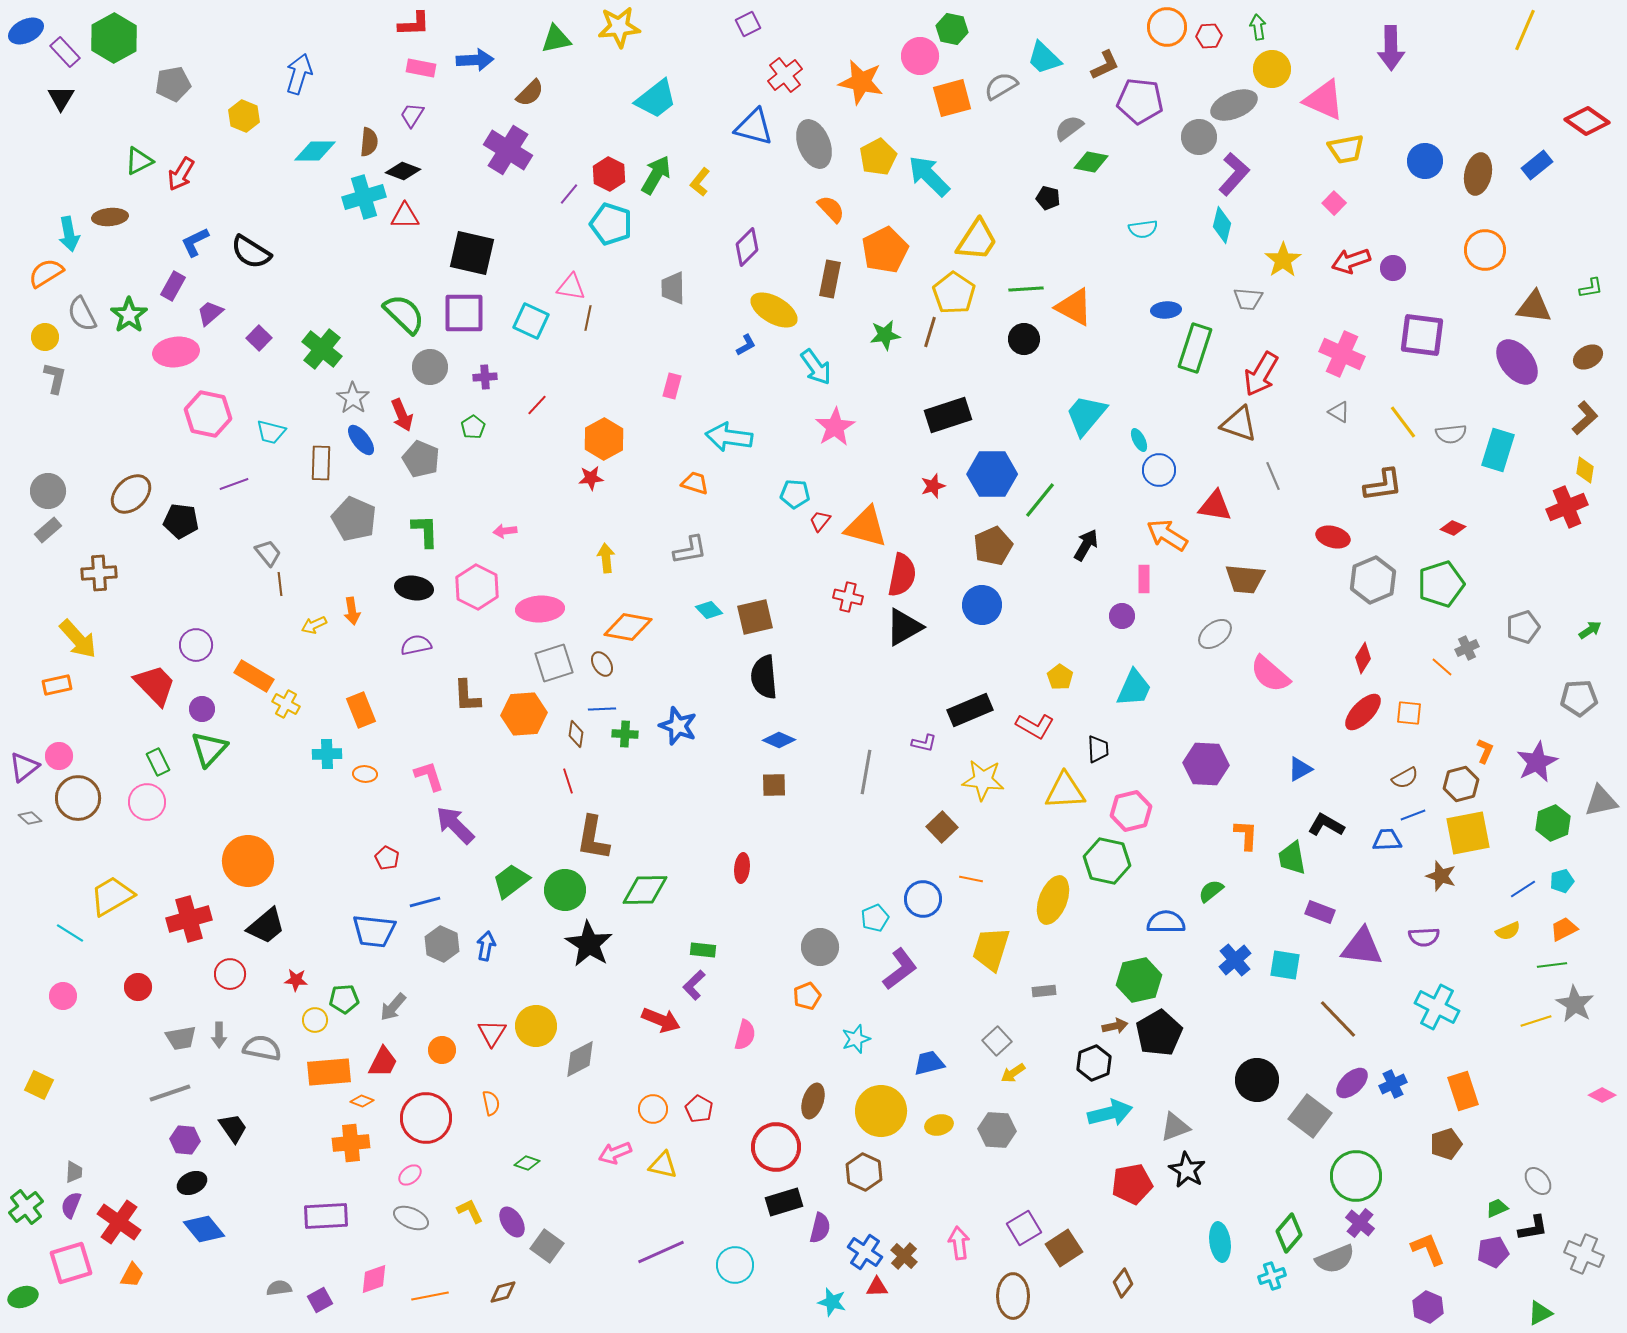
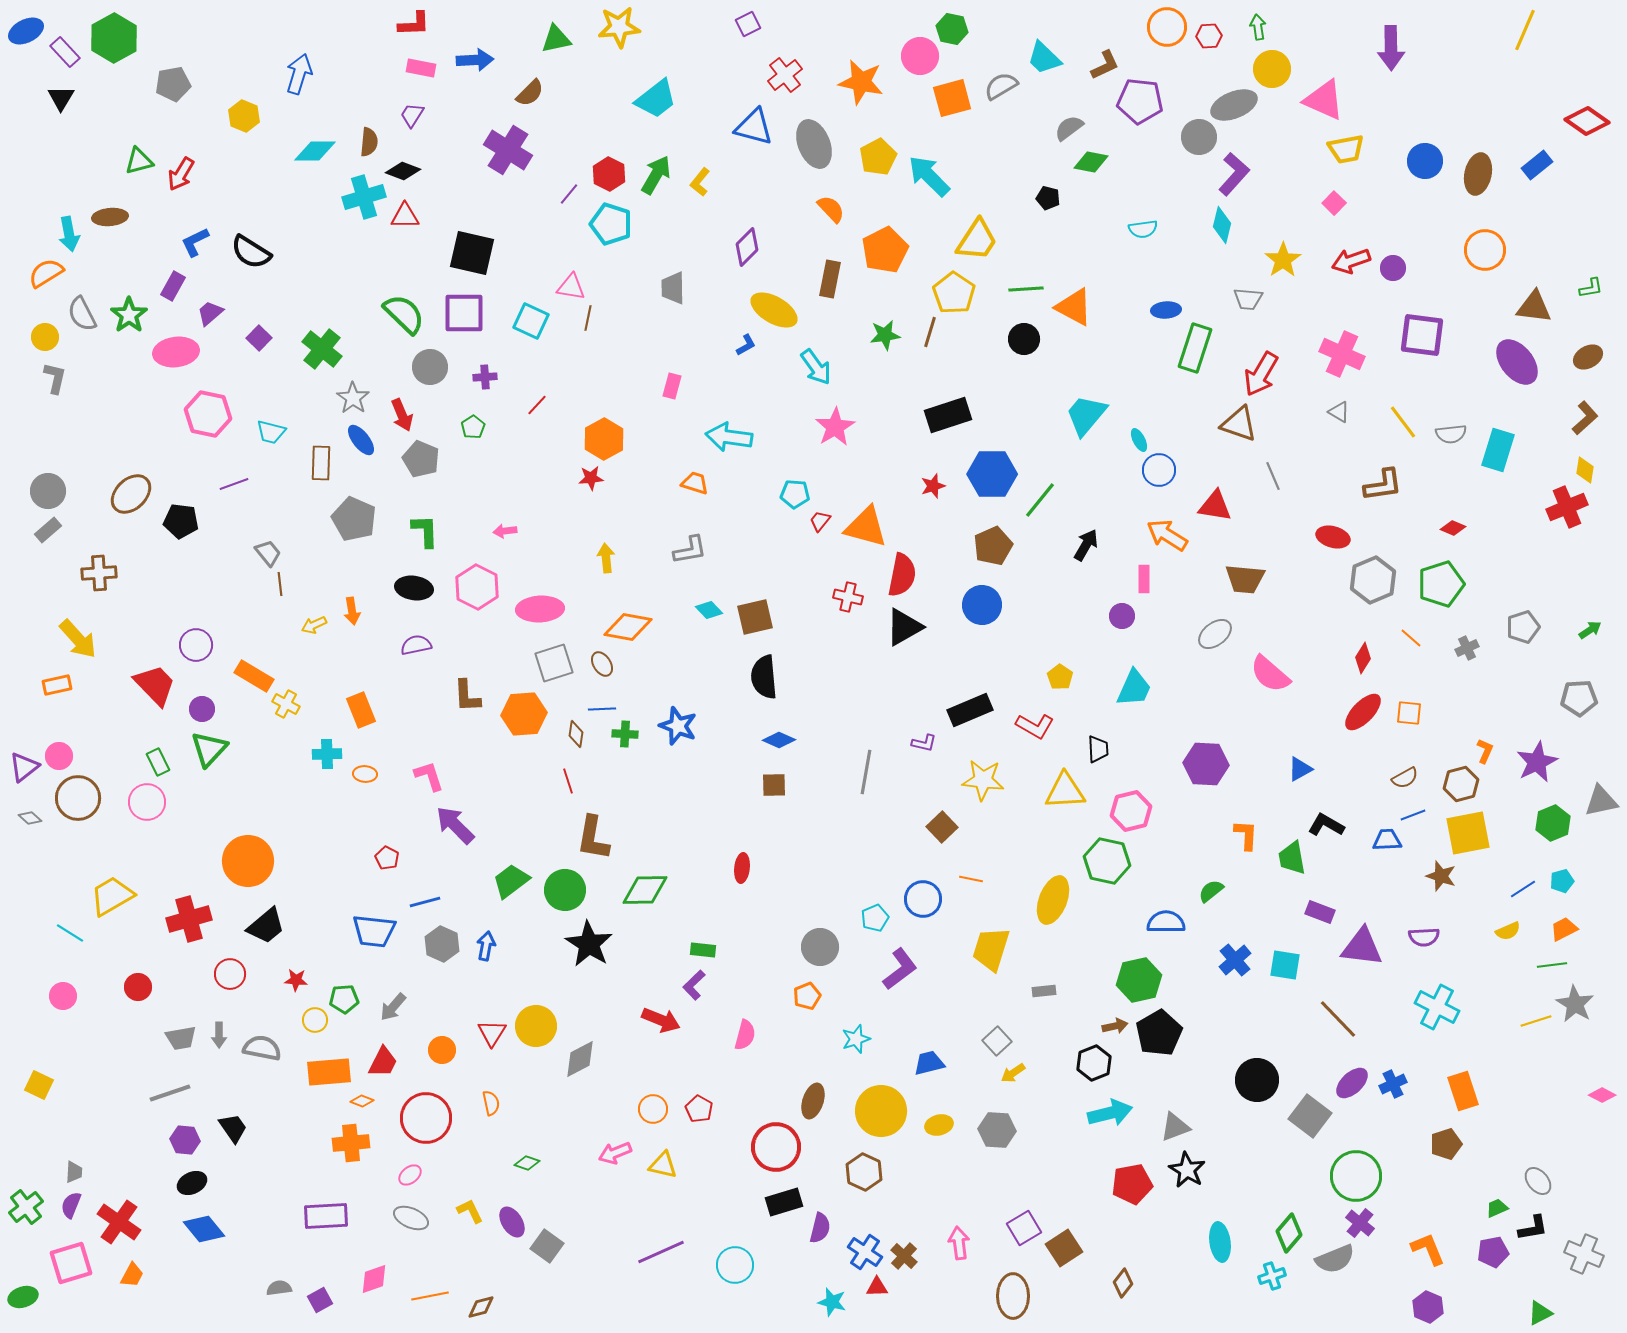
green triangle at (139, 161): rotated 12 degrees clockwise
orange line at (1442, 667): moved 31 px left, 29 px up
brown diamond at (503, 1292): moved 22 px left, 15 px down
